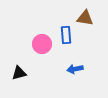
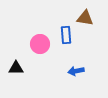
pink circle: moved 2 px left
blue arrow: moved 1 px right, 2 px down
black triangle: moved 3 px left, 5 px up; rotated 14 degrees clockwise
